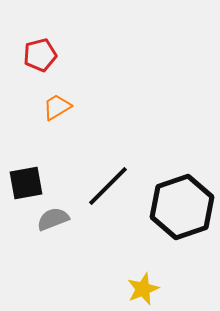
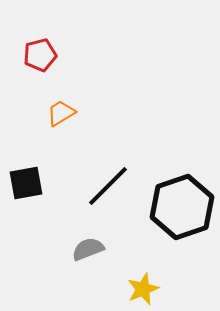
orange trapezoid: moved 4 px right, 6 px down
gray semicircle: moved 35 px right, 30 px down
